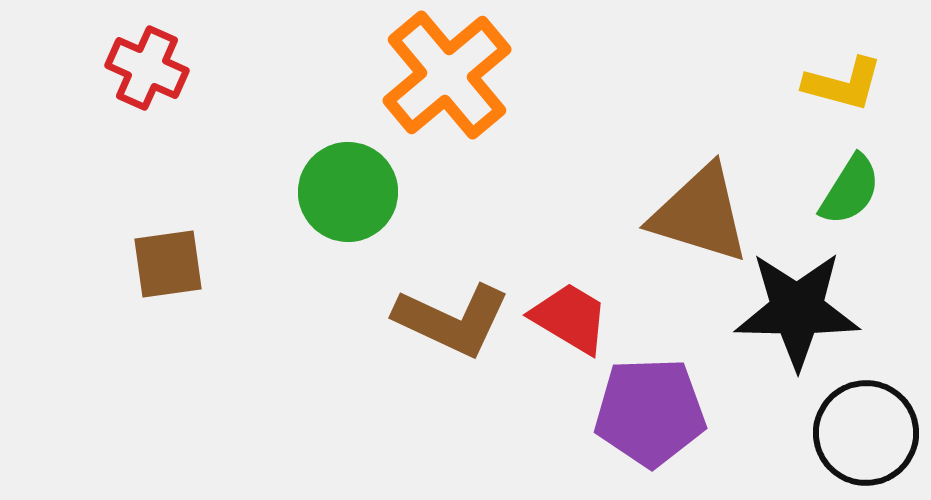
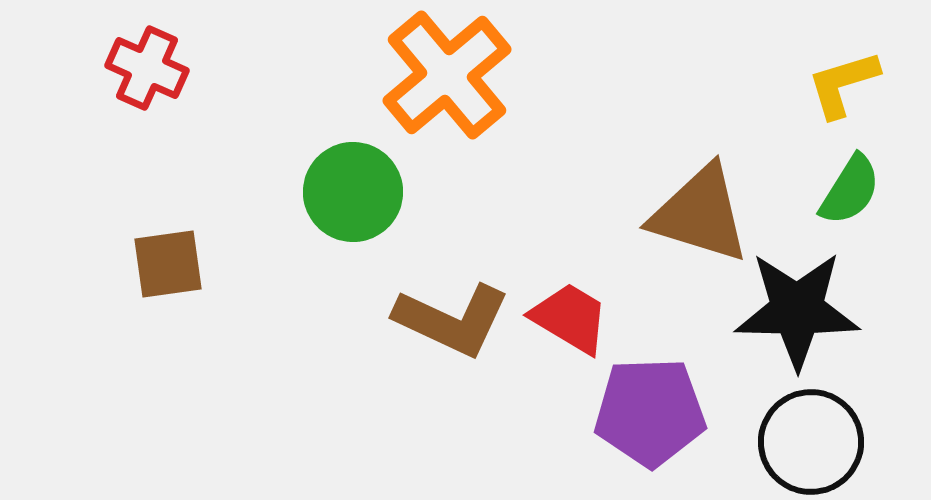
yellow L-shape: rotated 148 degrees clockwise
green circle: moved 5 px right
black circle: moved 55 px left, 9 px down
